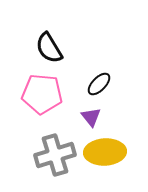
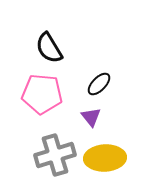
yellow ellipse: moved 6 px down
